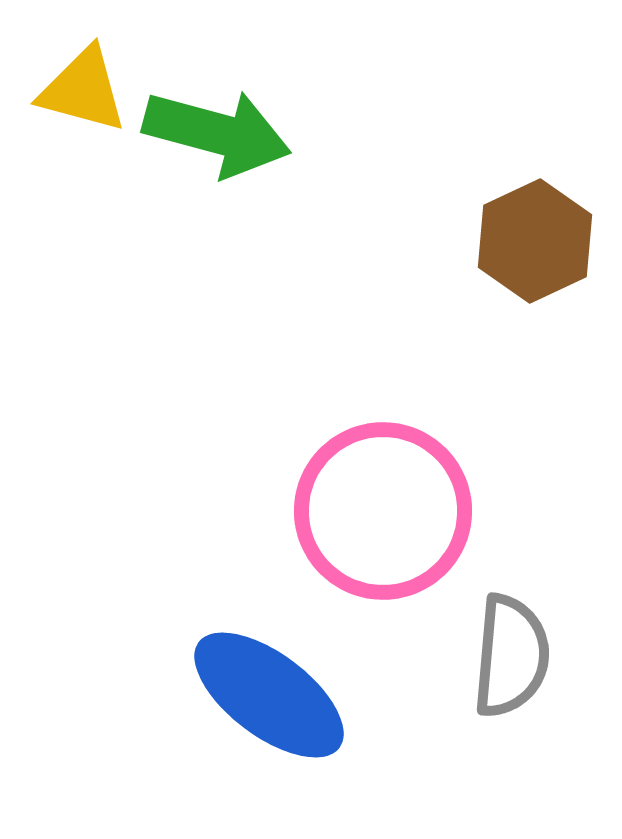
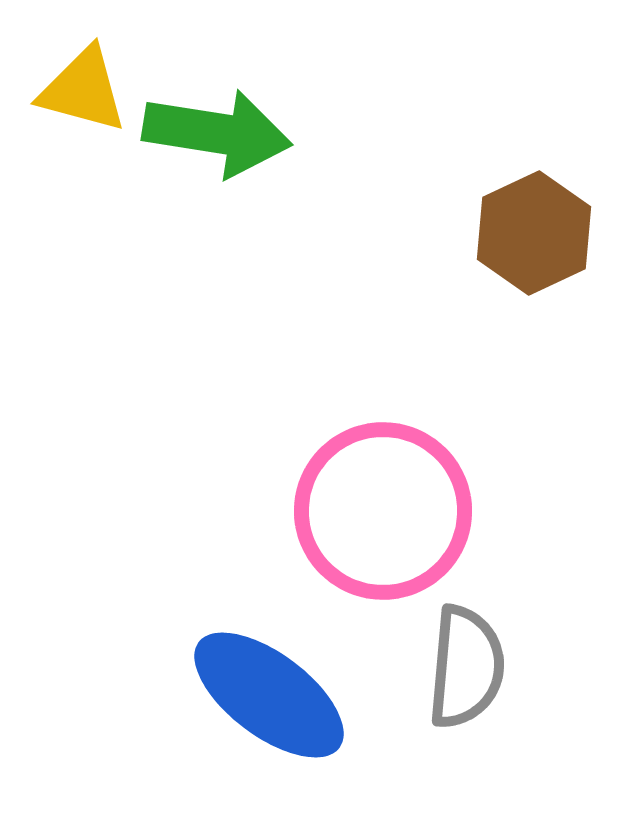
green arrow: rotated 6 degrees counterclockwise
brown hexagon: moved 1 px left, 8 px up
gray semicircle: moved 45 px left, 11 px down
